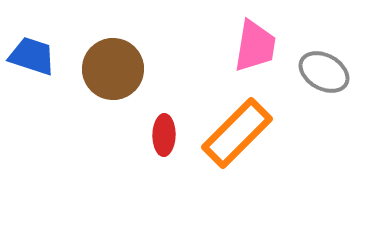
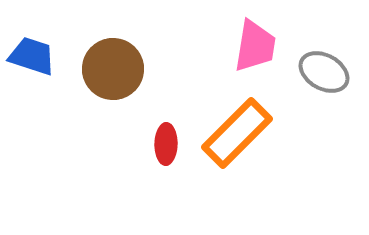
red ellipse: moved 2 px right, 9 px down
